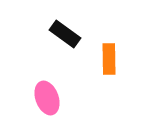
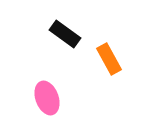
orange rectangle: rotated 28 degrees counterclockwise
